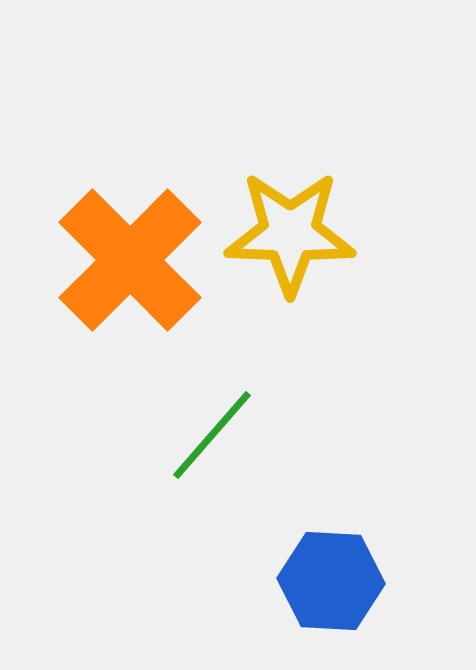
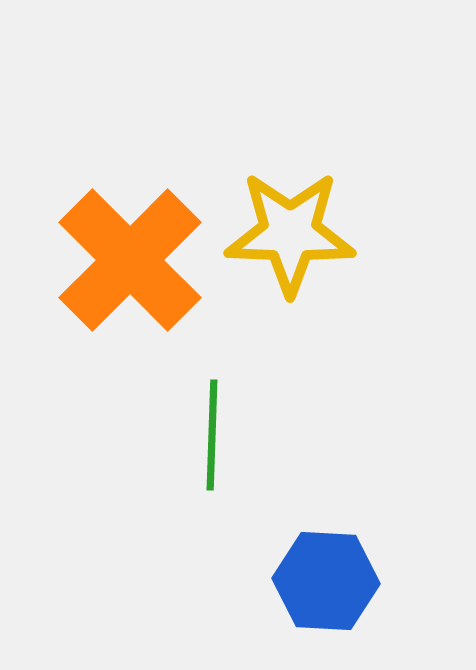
green line: rotated 39 degrees counterclockwise
blue hexagon: moved 5 px left
